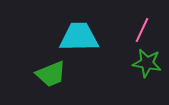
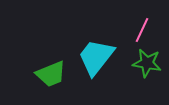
cyan trapezoid: moved 17 px right, 20 px down; rotated 51 degrees counterclockwise
